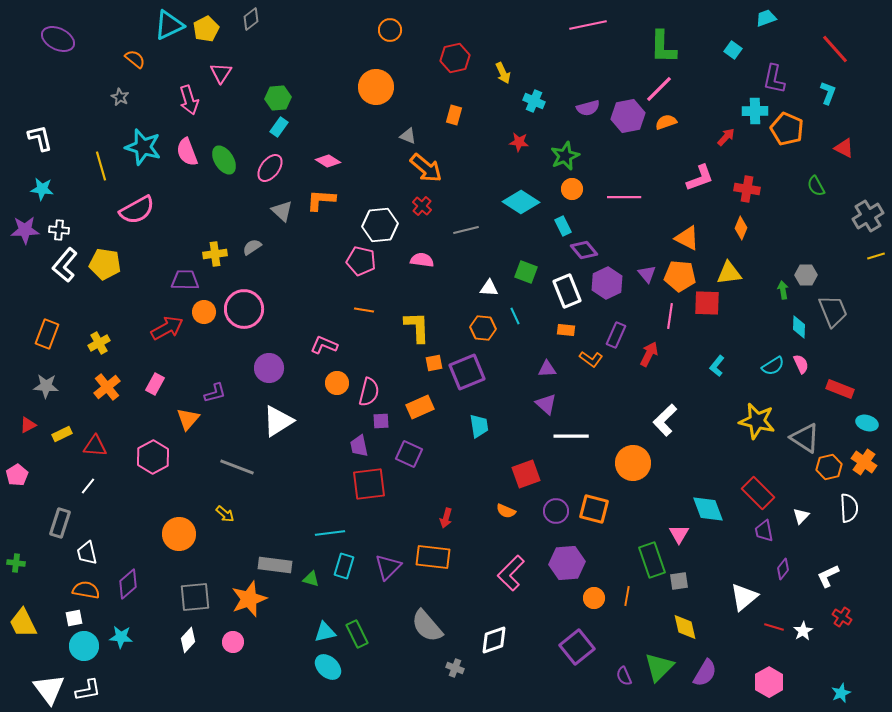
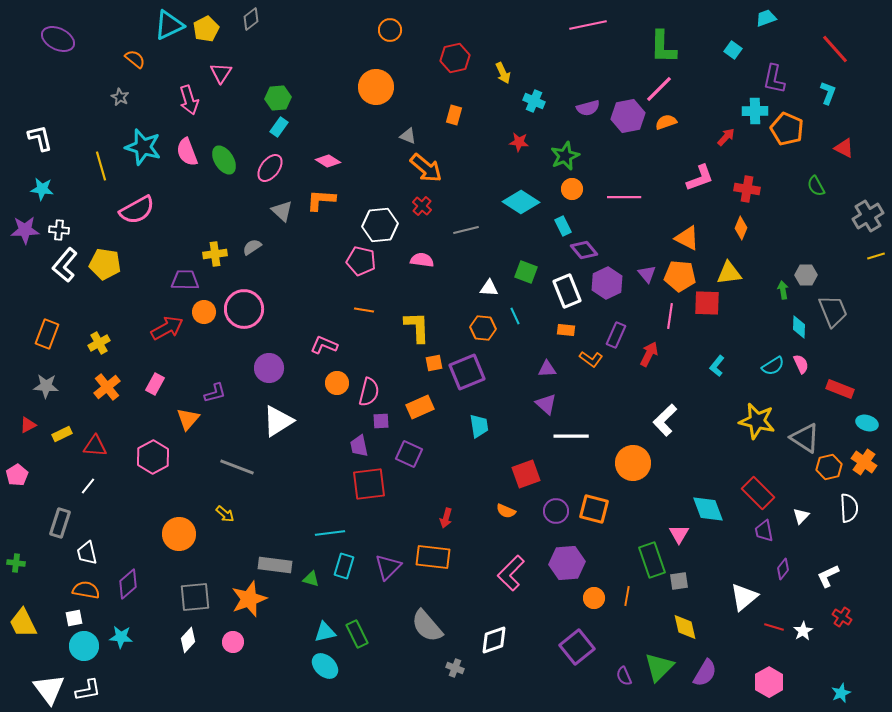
cyan ellipse at (328, 667): moved 3 px left, 1 px up
